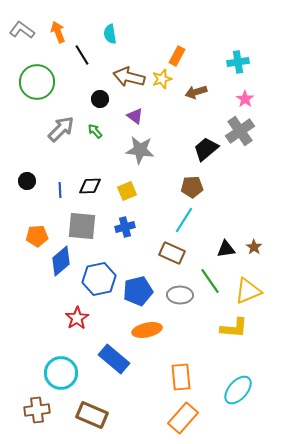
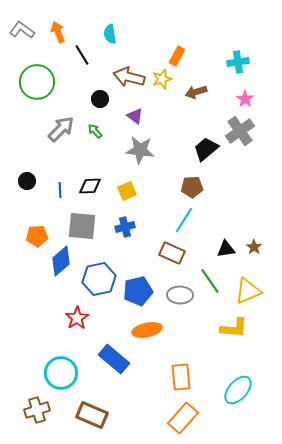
brown cross at (37, 410): rotated 10 degrees counterclockwise
